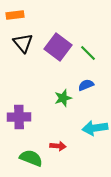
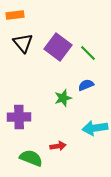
red arrow: rotated 14 degrees counterclockwise
